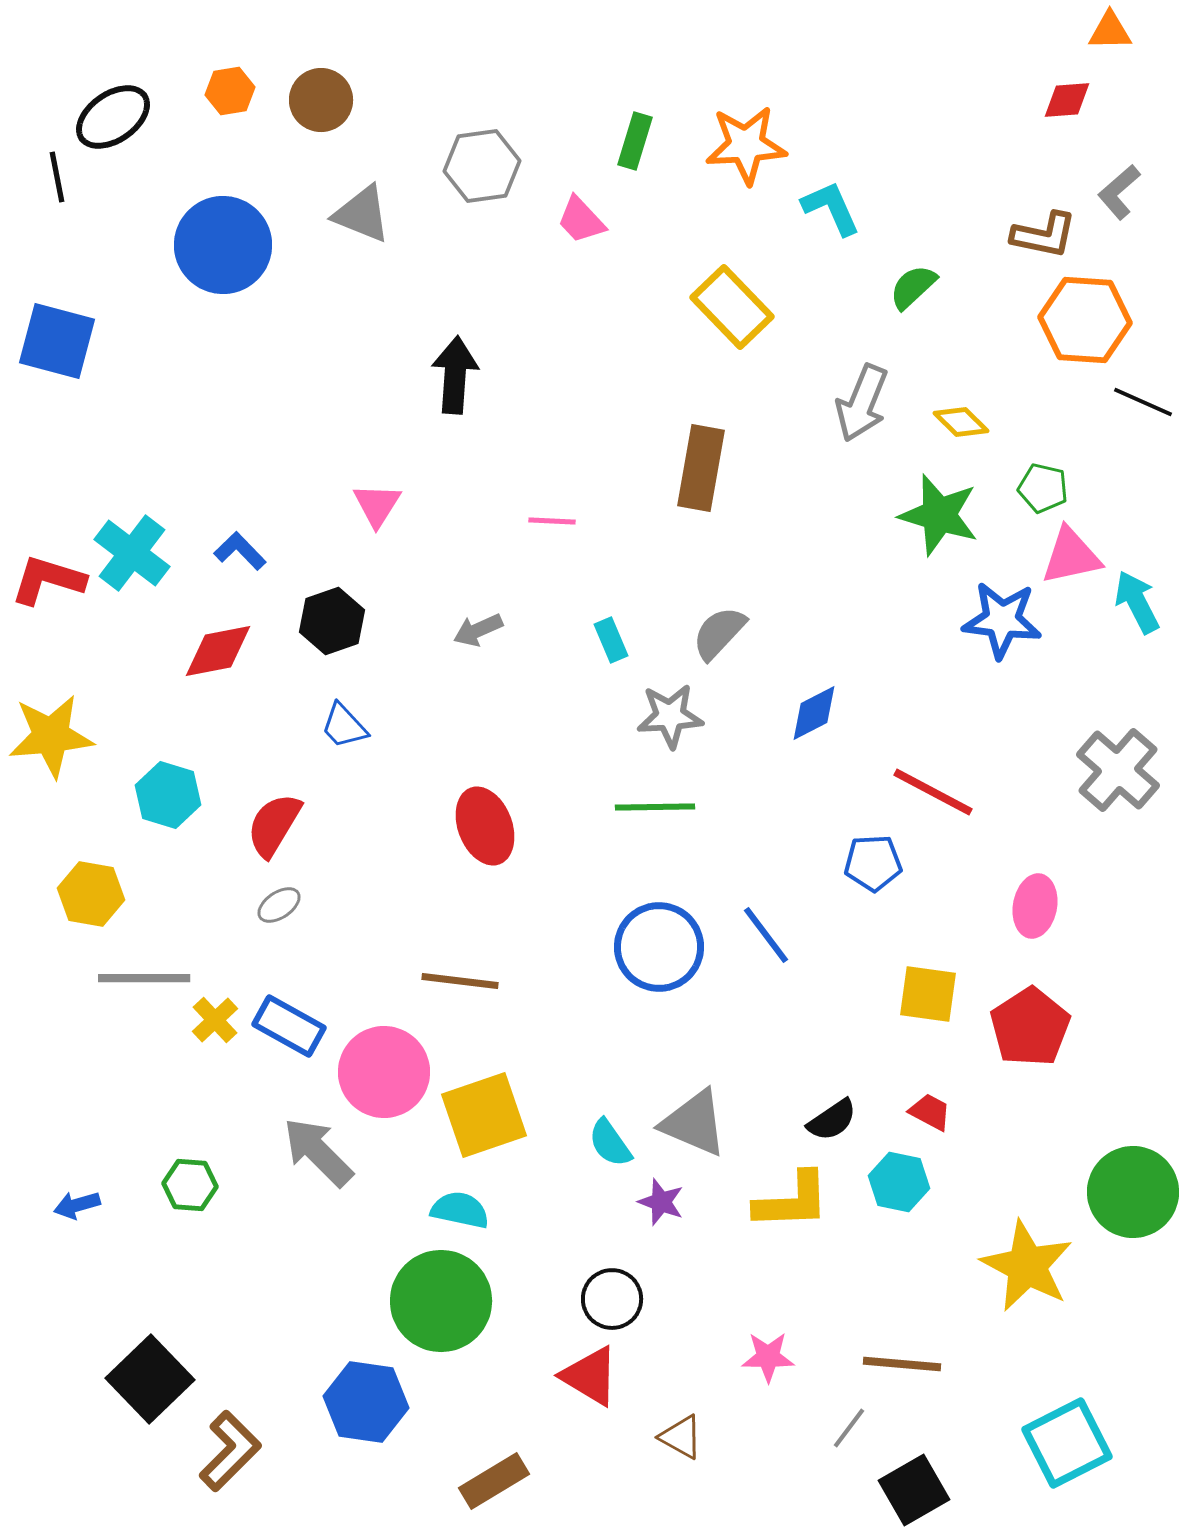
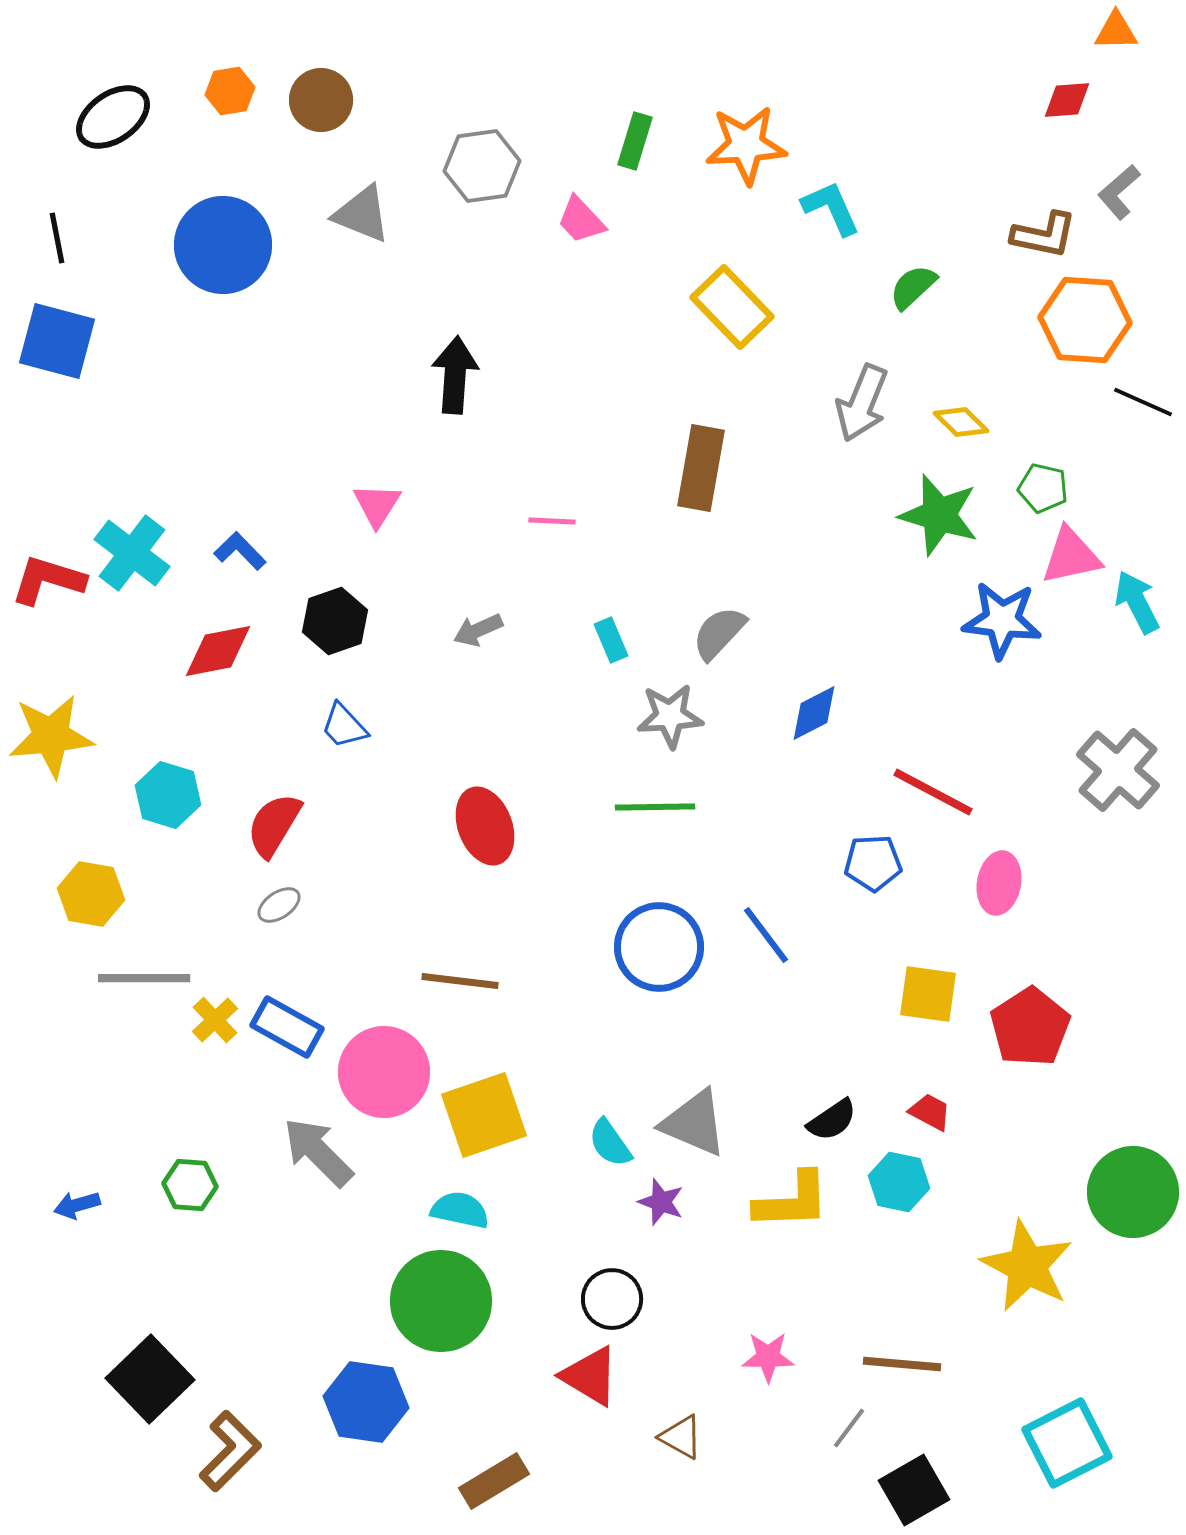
orange triangle at (1110, 31): moved 6 px right
black line at (57, 177): moved 61 px down
black hexagon at (332, 621): moved 3 px right
pink ellipse at (1035, 906): moved 36 px left, 23 px up
blue rectangle at (289, 1026): moved 2 px left, 1 px down
